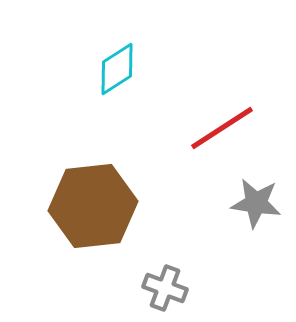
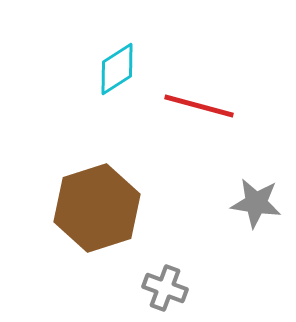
red line: moved 23 px left, 22 px up; rotated 48 degrees clockwise
brown hexagon: moved 4 px right, 2 px down; rotated 12 degrees counterclockwise
